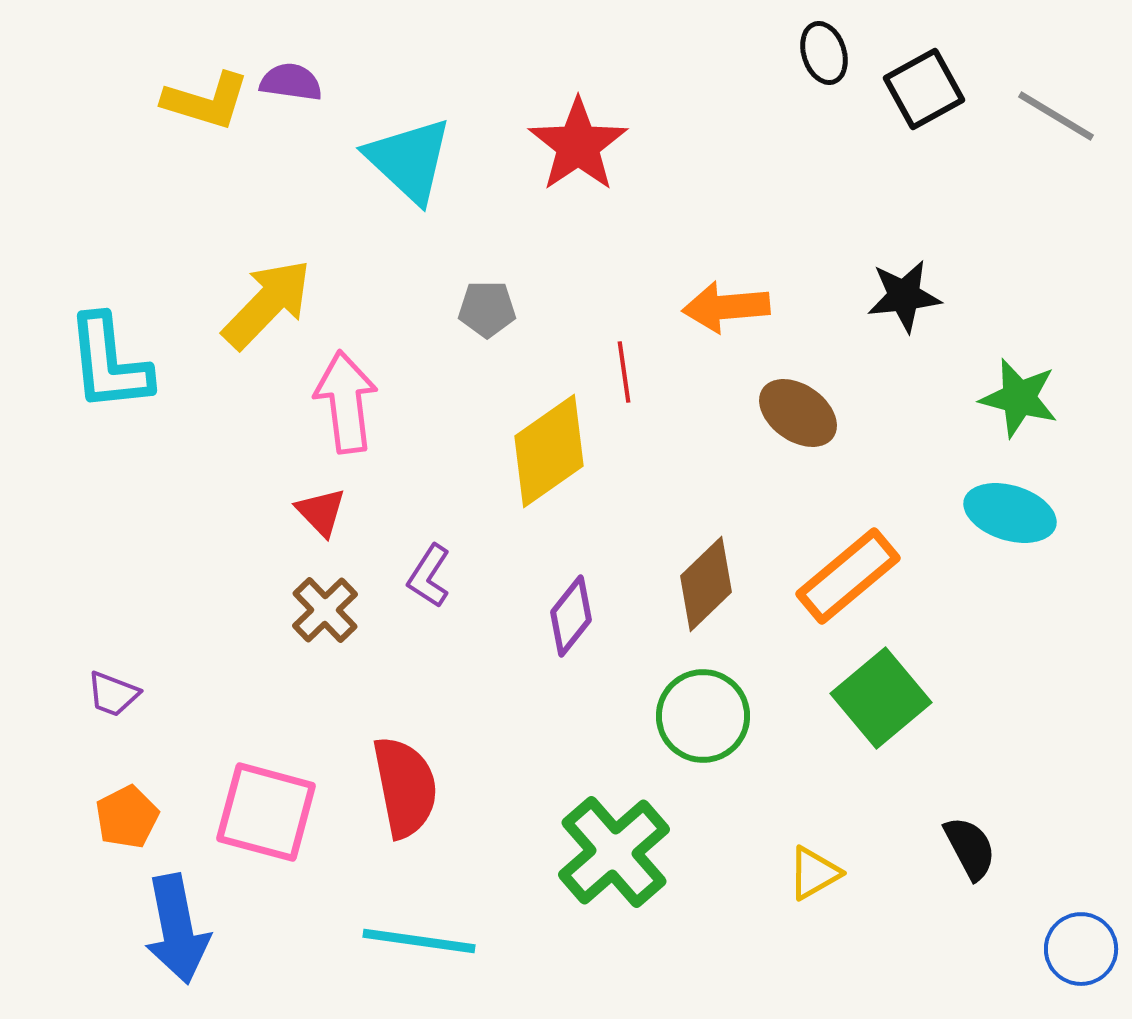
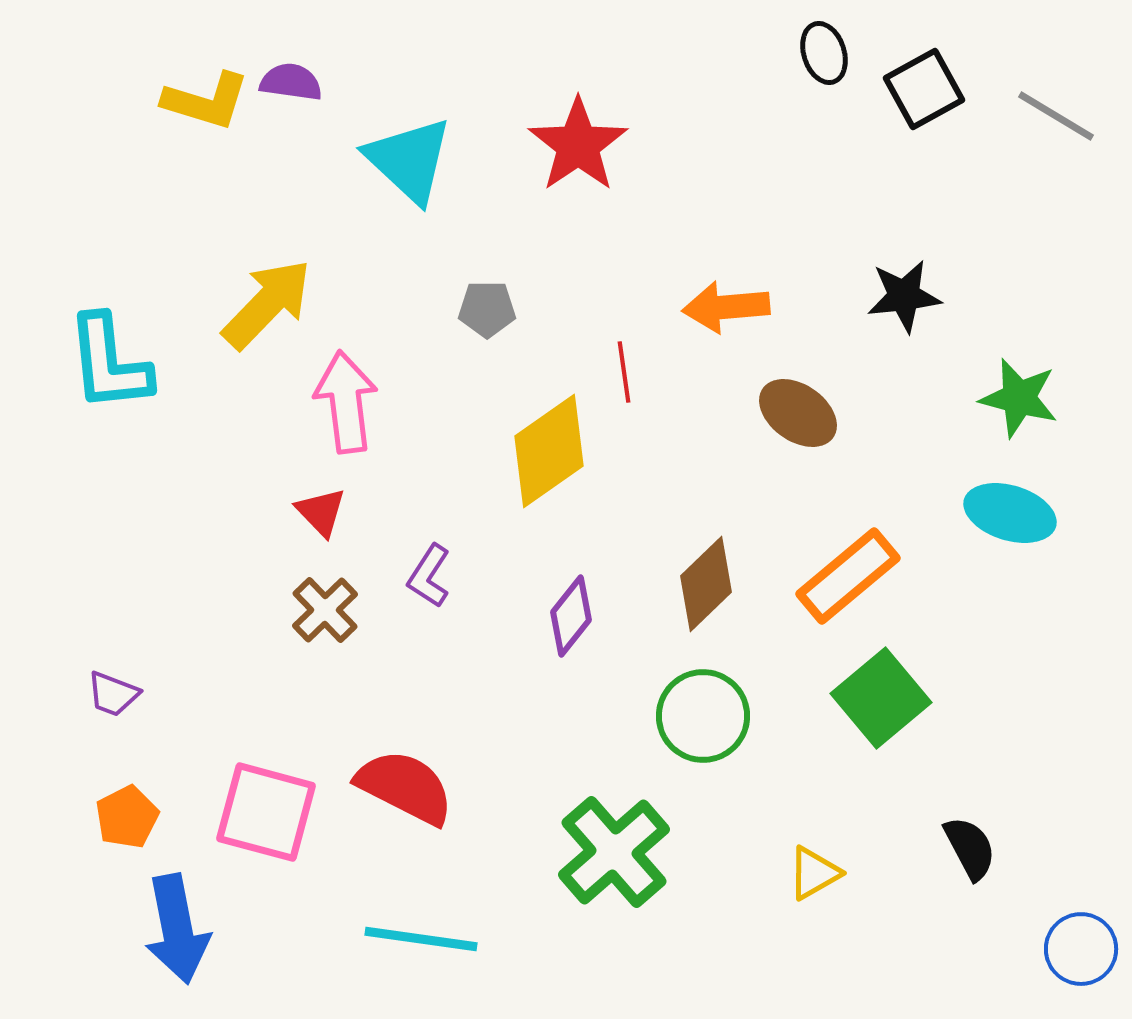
red semicircle: rotated 52 degrees counterclockwise
cyan line: moved 2 px right, 2 px up
